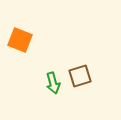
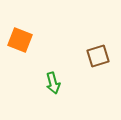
brown square: moved 18 px right, 20 px up
